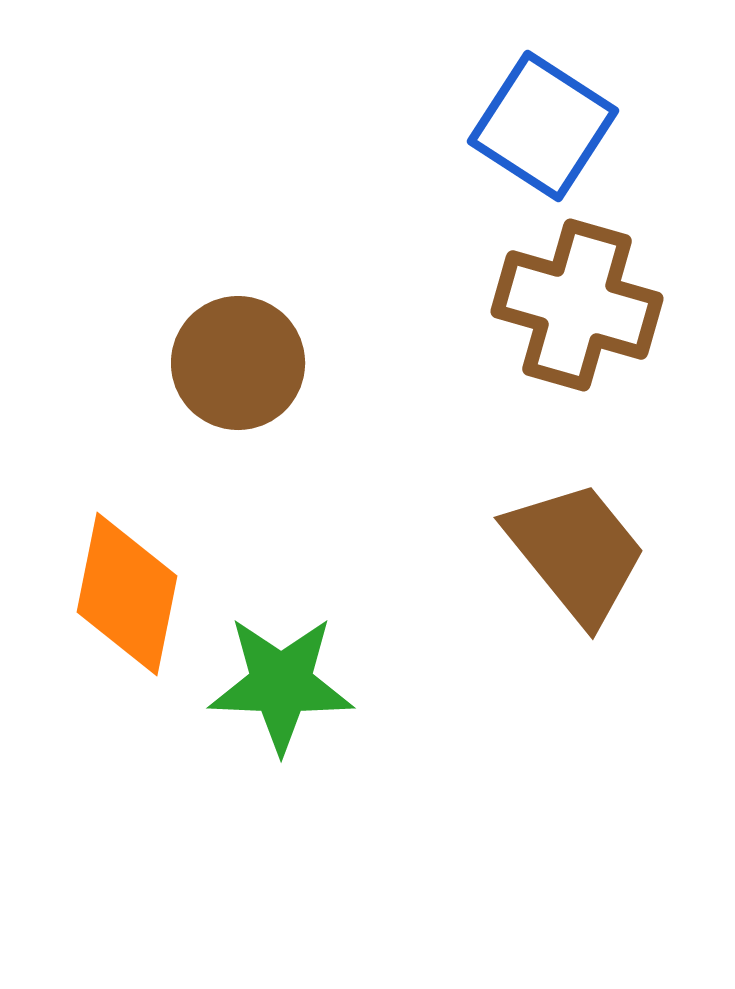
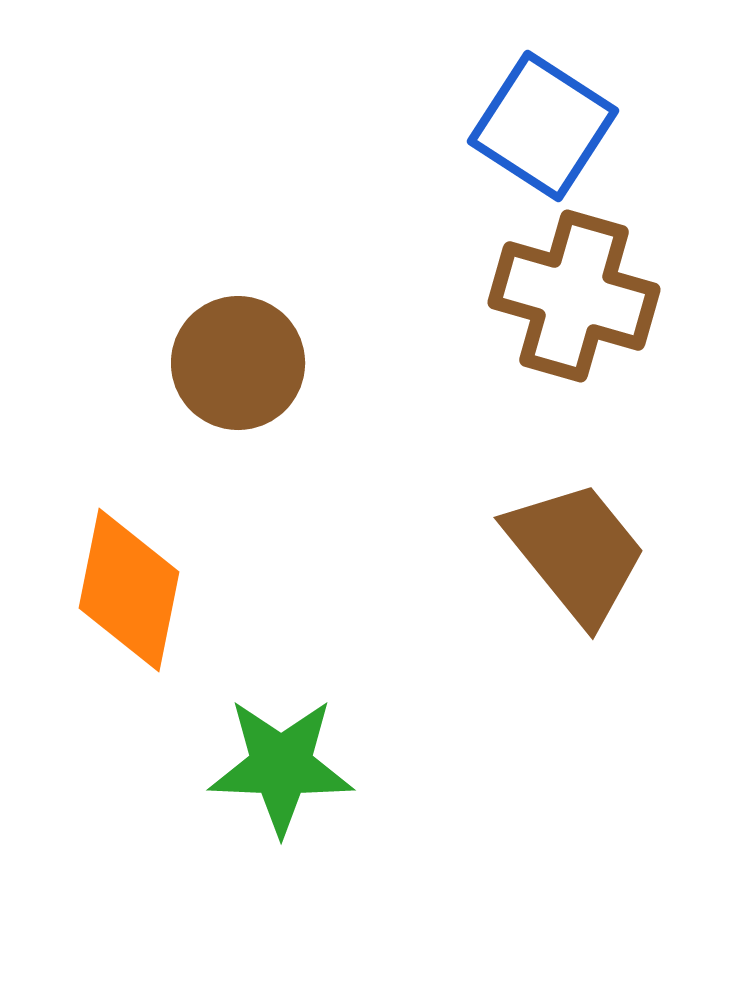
brown cross: moved 3 px left, 9 px up
orange diamond: moved 2 px right, 4 px up
green star: moved 82 px down
